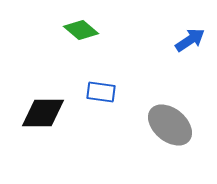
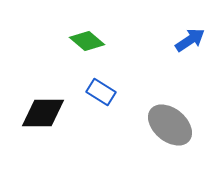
green diamond: moved 6 px right, 11 px down
blue rectangle: rotated 24 degrees clockwise
